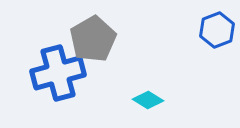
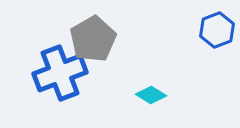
blue cross: moved 2 px right; rotated 6 degrees counterclockwise
cyan diamond: moved 3 px right, 5 px up
